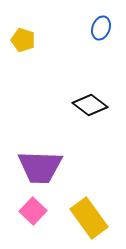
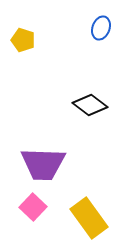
purple trapezoid: moved 3 px right, 3 px up
pink square: moved 4 px up
